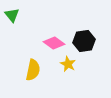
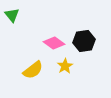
yellow star: moved 3 px left, 2 px down; rotated 14 degrees clockwise
yellow semicircle: rotated 40 degrees clockwise
